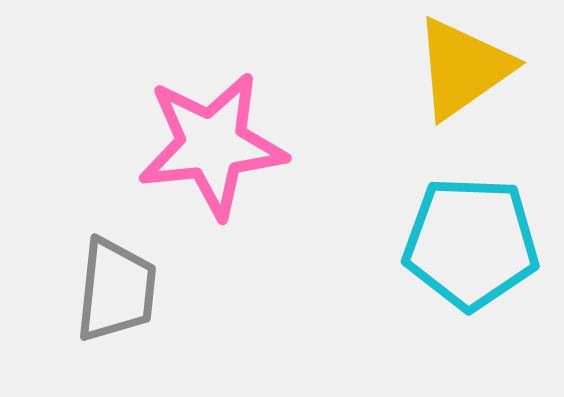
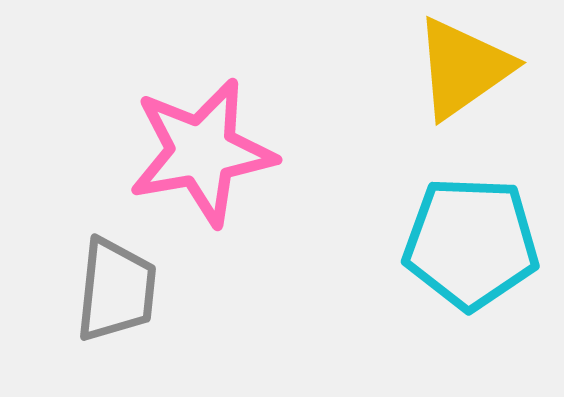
pink star: moved 10 px left, 7 px down; rotated 4 degrees counterclockwise
